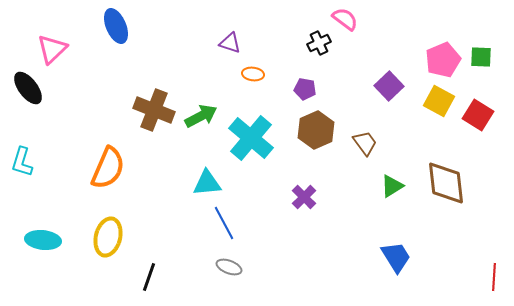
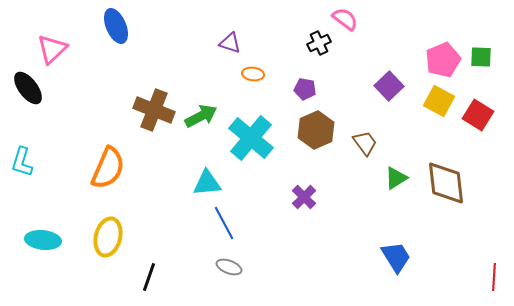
green triangle: moved 4 px right, 8 px up
